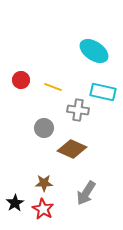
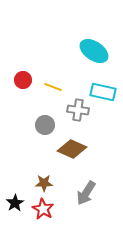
red circle: moved 2 px right
gray circle: moved 1 px right, 3 px up
